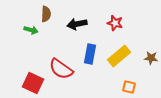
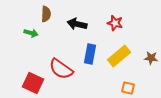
black arrow: rotated 24 degrees clockwise
green arrow: moved 3 px down
orange square: moved 1 px left, 1 px down
